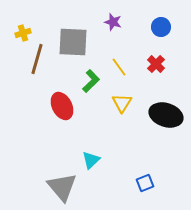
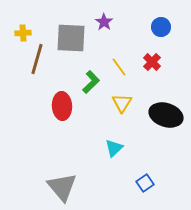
purple star: moved 9 px left; rotated 18 degrees clockwise
yellow cross: rotated 14 degrees clockwise
gray square: moved 2 px left, 4 px up
red cross: moved 4 px left, 2 px up
green L-shape: moved 1 px down
red ellipse: rotated 24 degrees clockwise
cyan triangle: moved 23 px right, 12 px up
blue square: rotated 12 degrees counterclockwise
